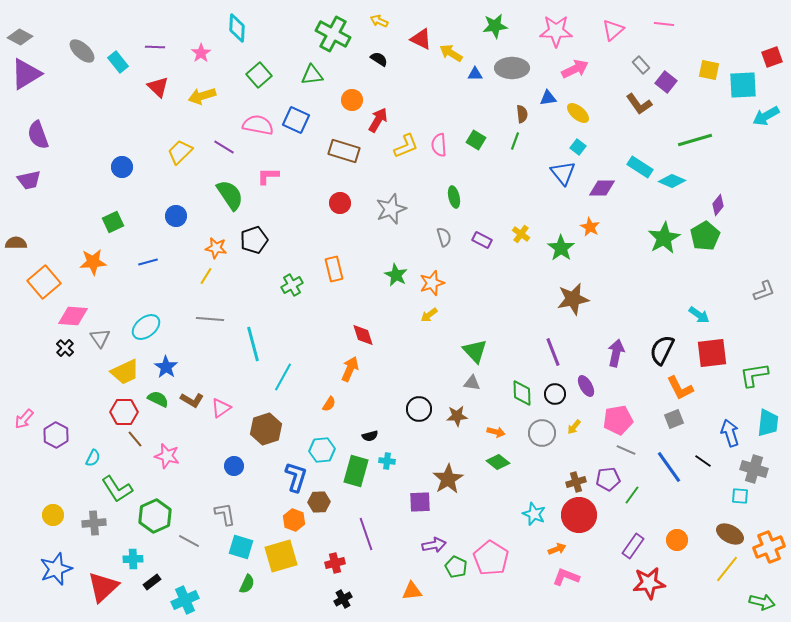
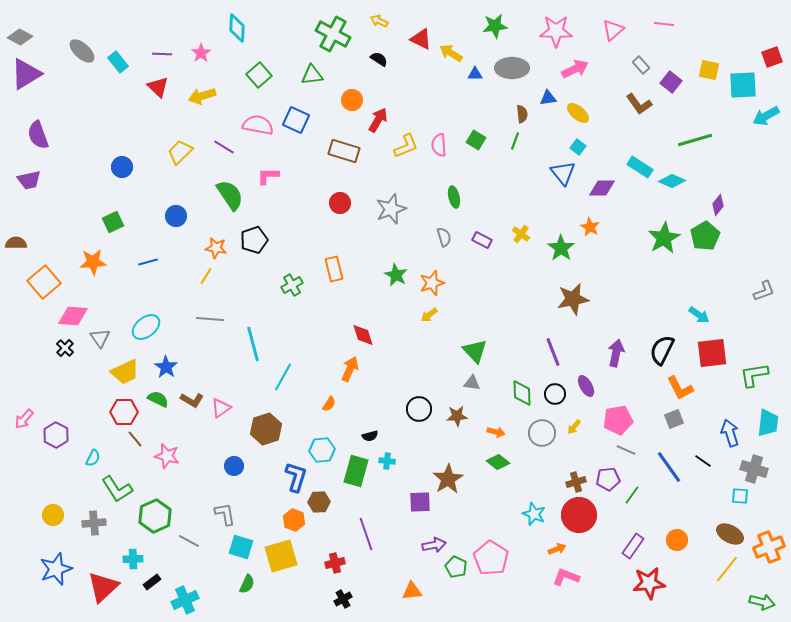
purple line at (155, 47): moved 7 px right, 7 px down
purple square at (666, 82): moved 5 px right
